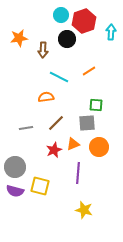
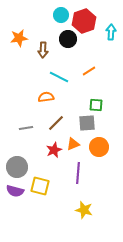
black circle: moved 1 px right
gray circle: moved 2 px right
